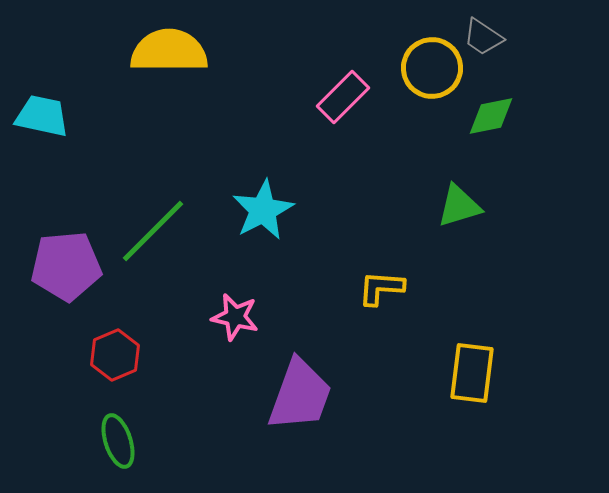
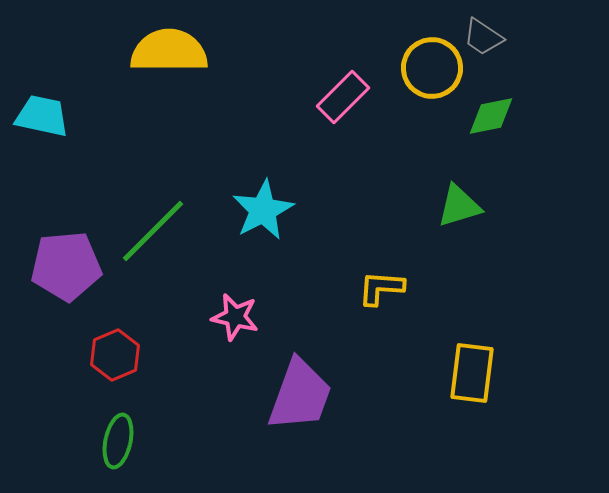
green ellipse: rotated 30 degrees clockwise
